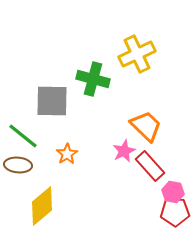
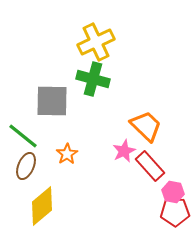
yellow cross: moved 41 px left, 12 px up
brown ellipse: moved 8 px right, 1 px down; rotated 72 degrees counterclockwise
